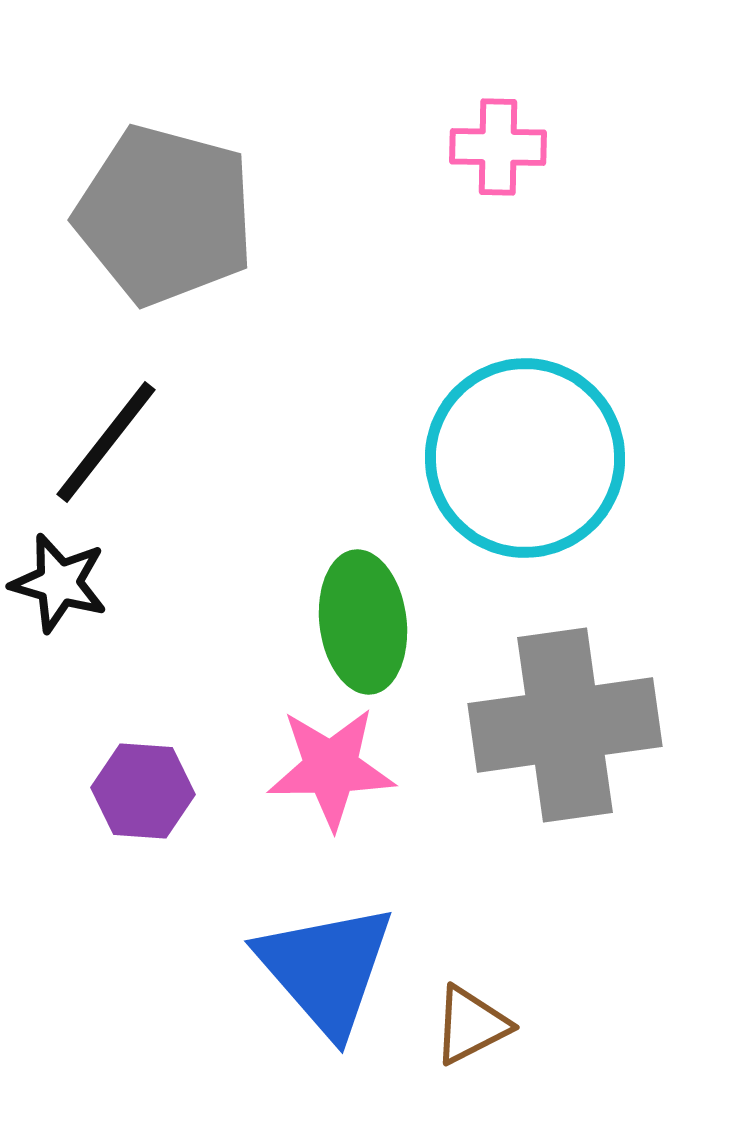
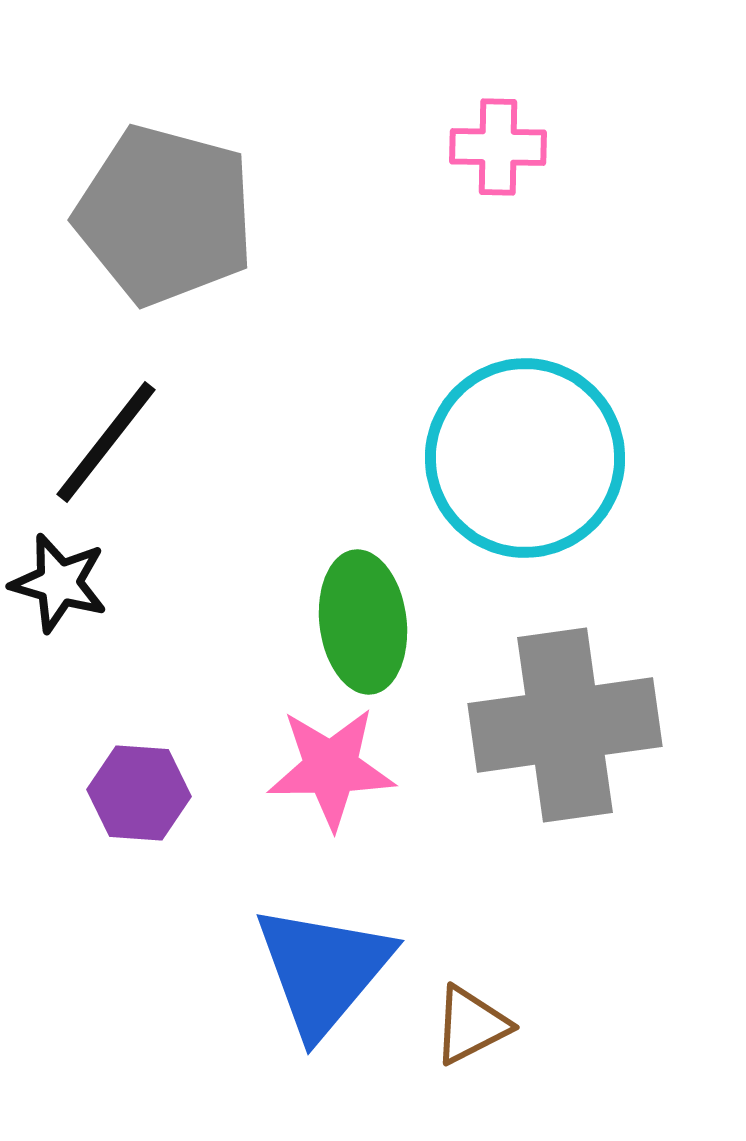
purple hexagon: moved 4 px left, 2 px down
blue triangle: moved 3 px left, 1 px down; rotated 21 degrees clockwise
